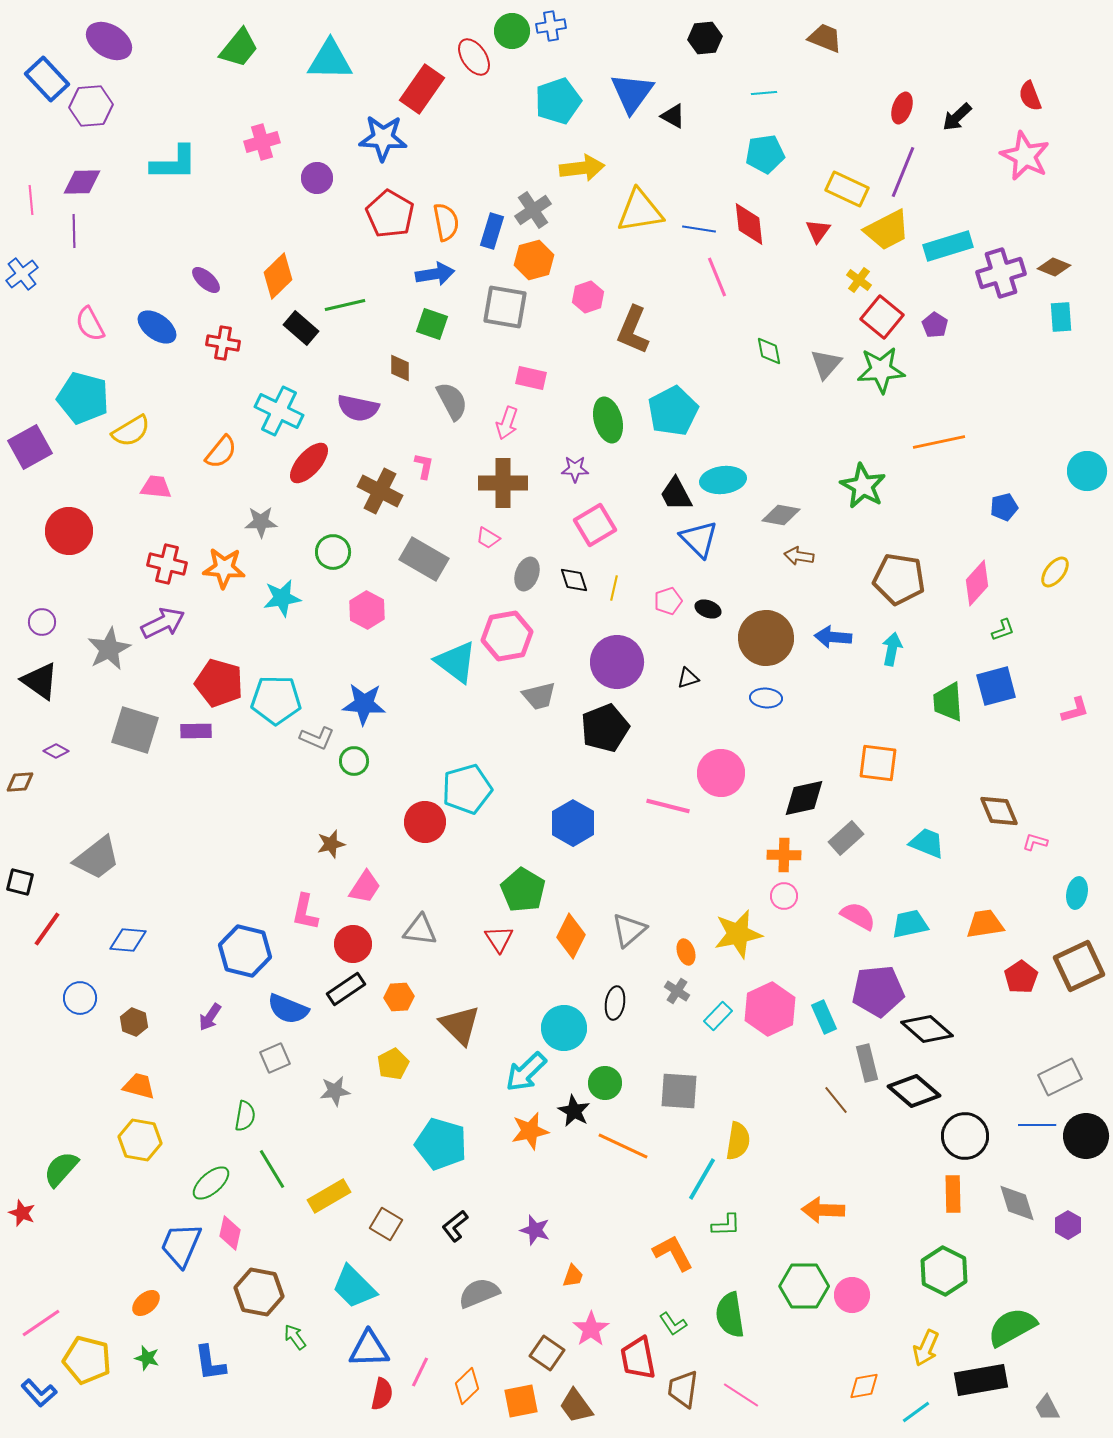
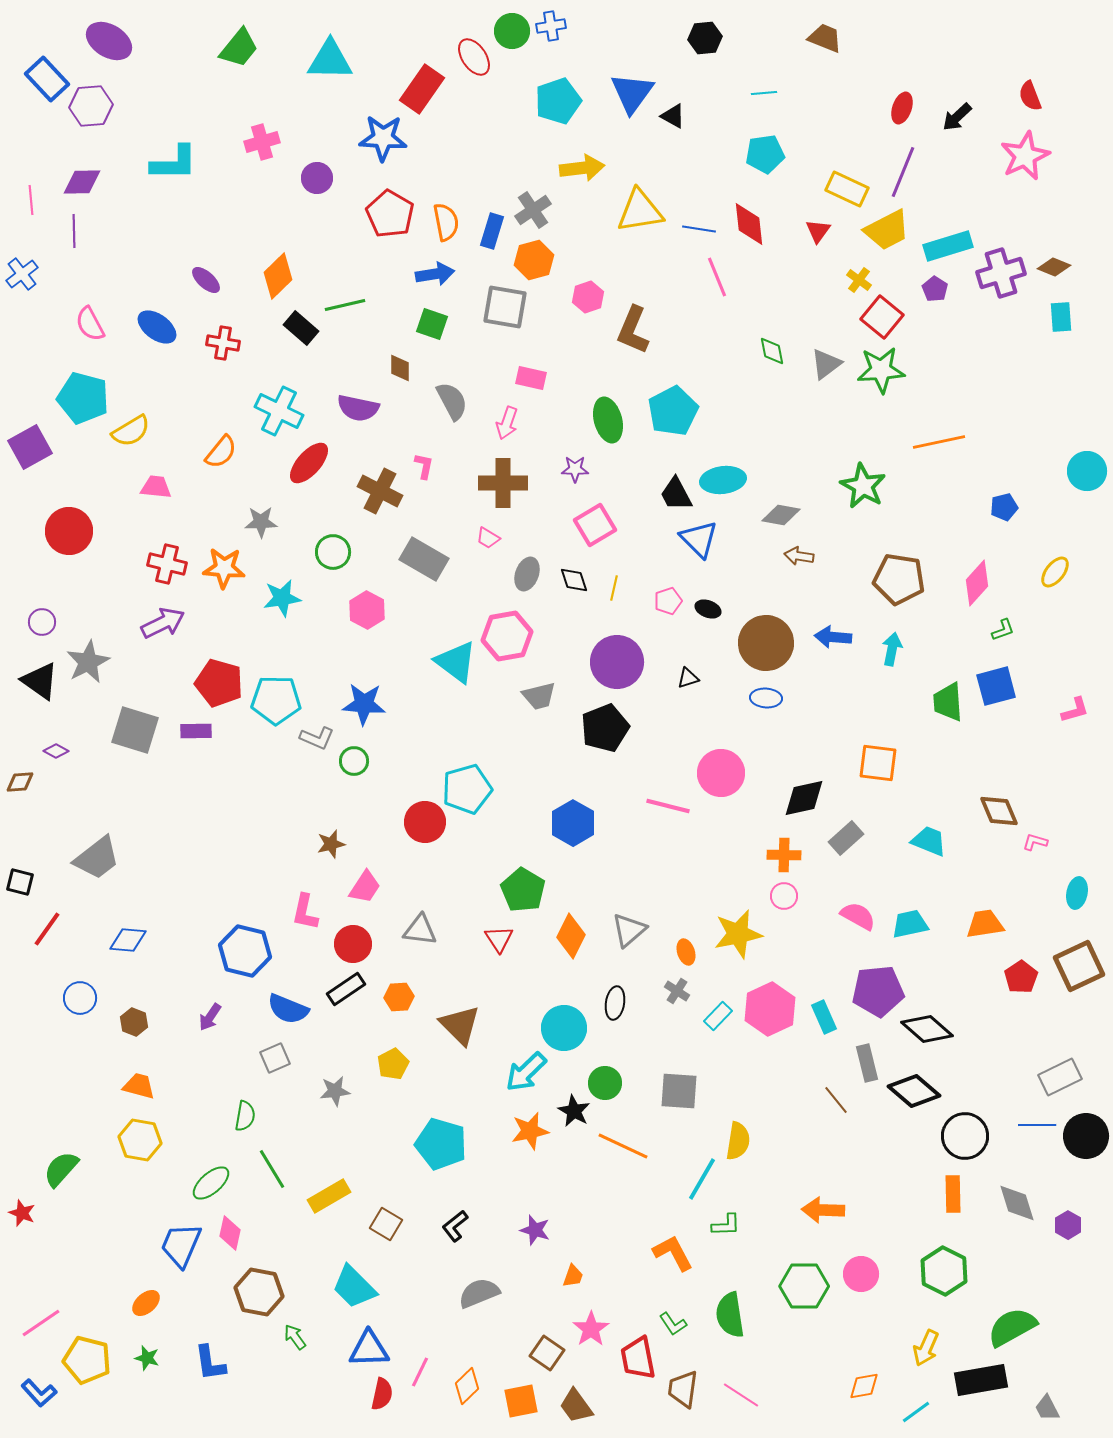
pink star at (1025, 156): rotated 21 degrees clockwise
purple pentagon at (935, 325): moved 36 px up
green diamond at (769, 351): moved 3 px right
gray triangle at (826, 364): rotated 12 degrees clockwise
brown circle at (766, 638): moved 5 px down
gray star at (109, 649): moved 21 px left, 13 px down
cyan trapezoid at (927, 843): moved 2 px right, 2 px up
pink circle at (852, 1295): moved 9 px right, 21 px up
